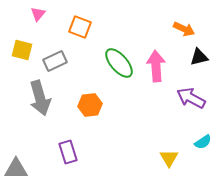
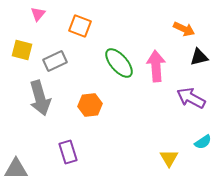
orange square: moved 1 px up
